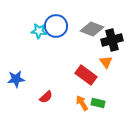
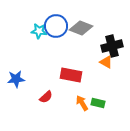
gray diamond: moved 11 px left, 1 px up
black cross: moved 6 px down
orange triangle: rotated 24 degrees counterclockwise
red rectangle: moved 15 px left; rotated 25 degrees counterclockwise
